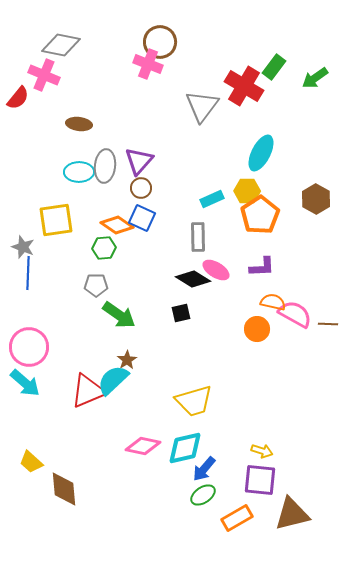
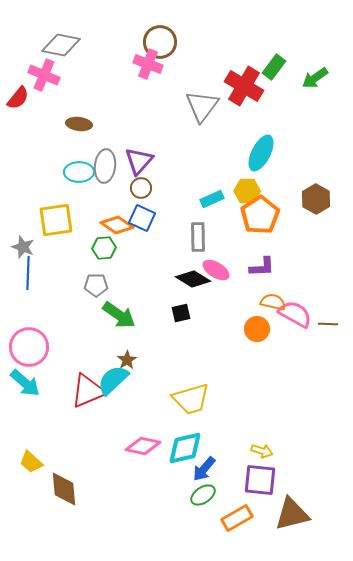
yellow trapezoid at (194, 401): moved 3 px left, 2 px up
